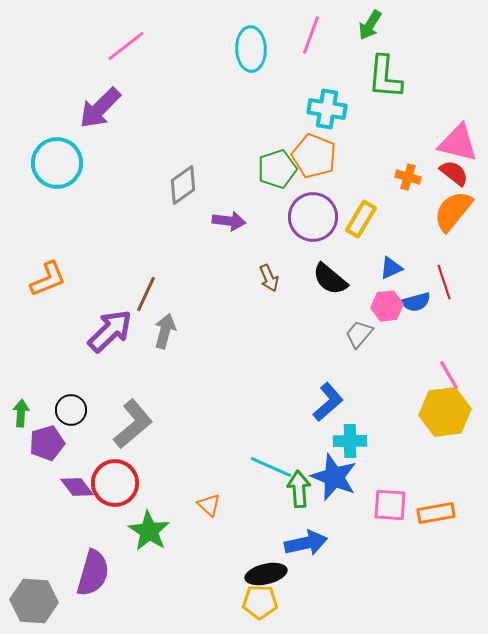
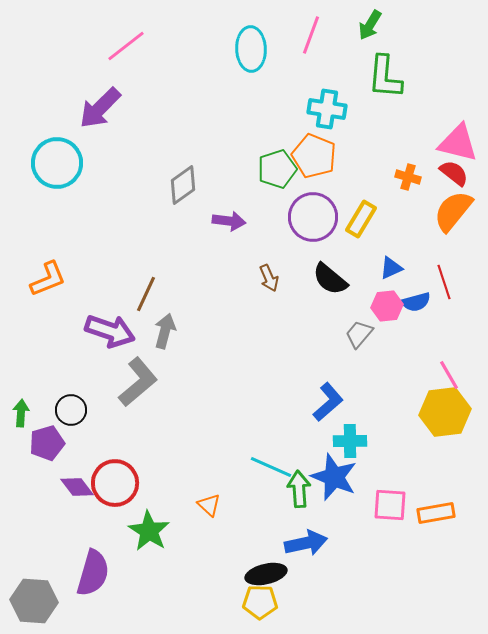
purple arrow at (110, 331): rotated 63 degrees clockwise
gray L-shape at (133, 424): moved 5 px right, 42 px up
